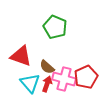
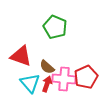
pink cross: rotated 10 degrees counterclockwise
